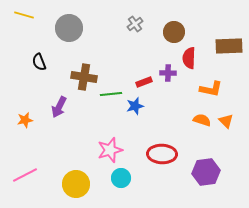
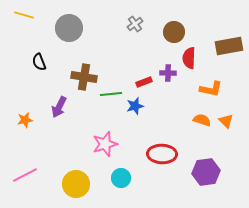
brown rectangle: rotated 8 degrees counterclockwise
pink star: moved 5 px left, 6 px up
